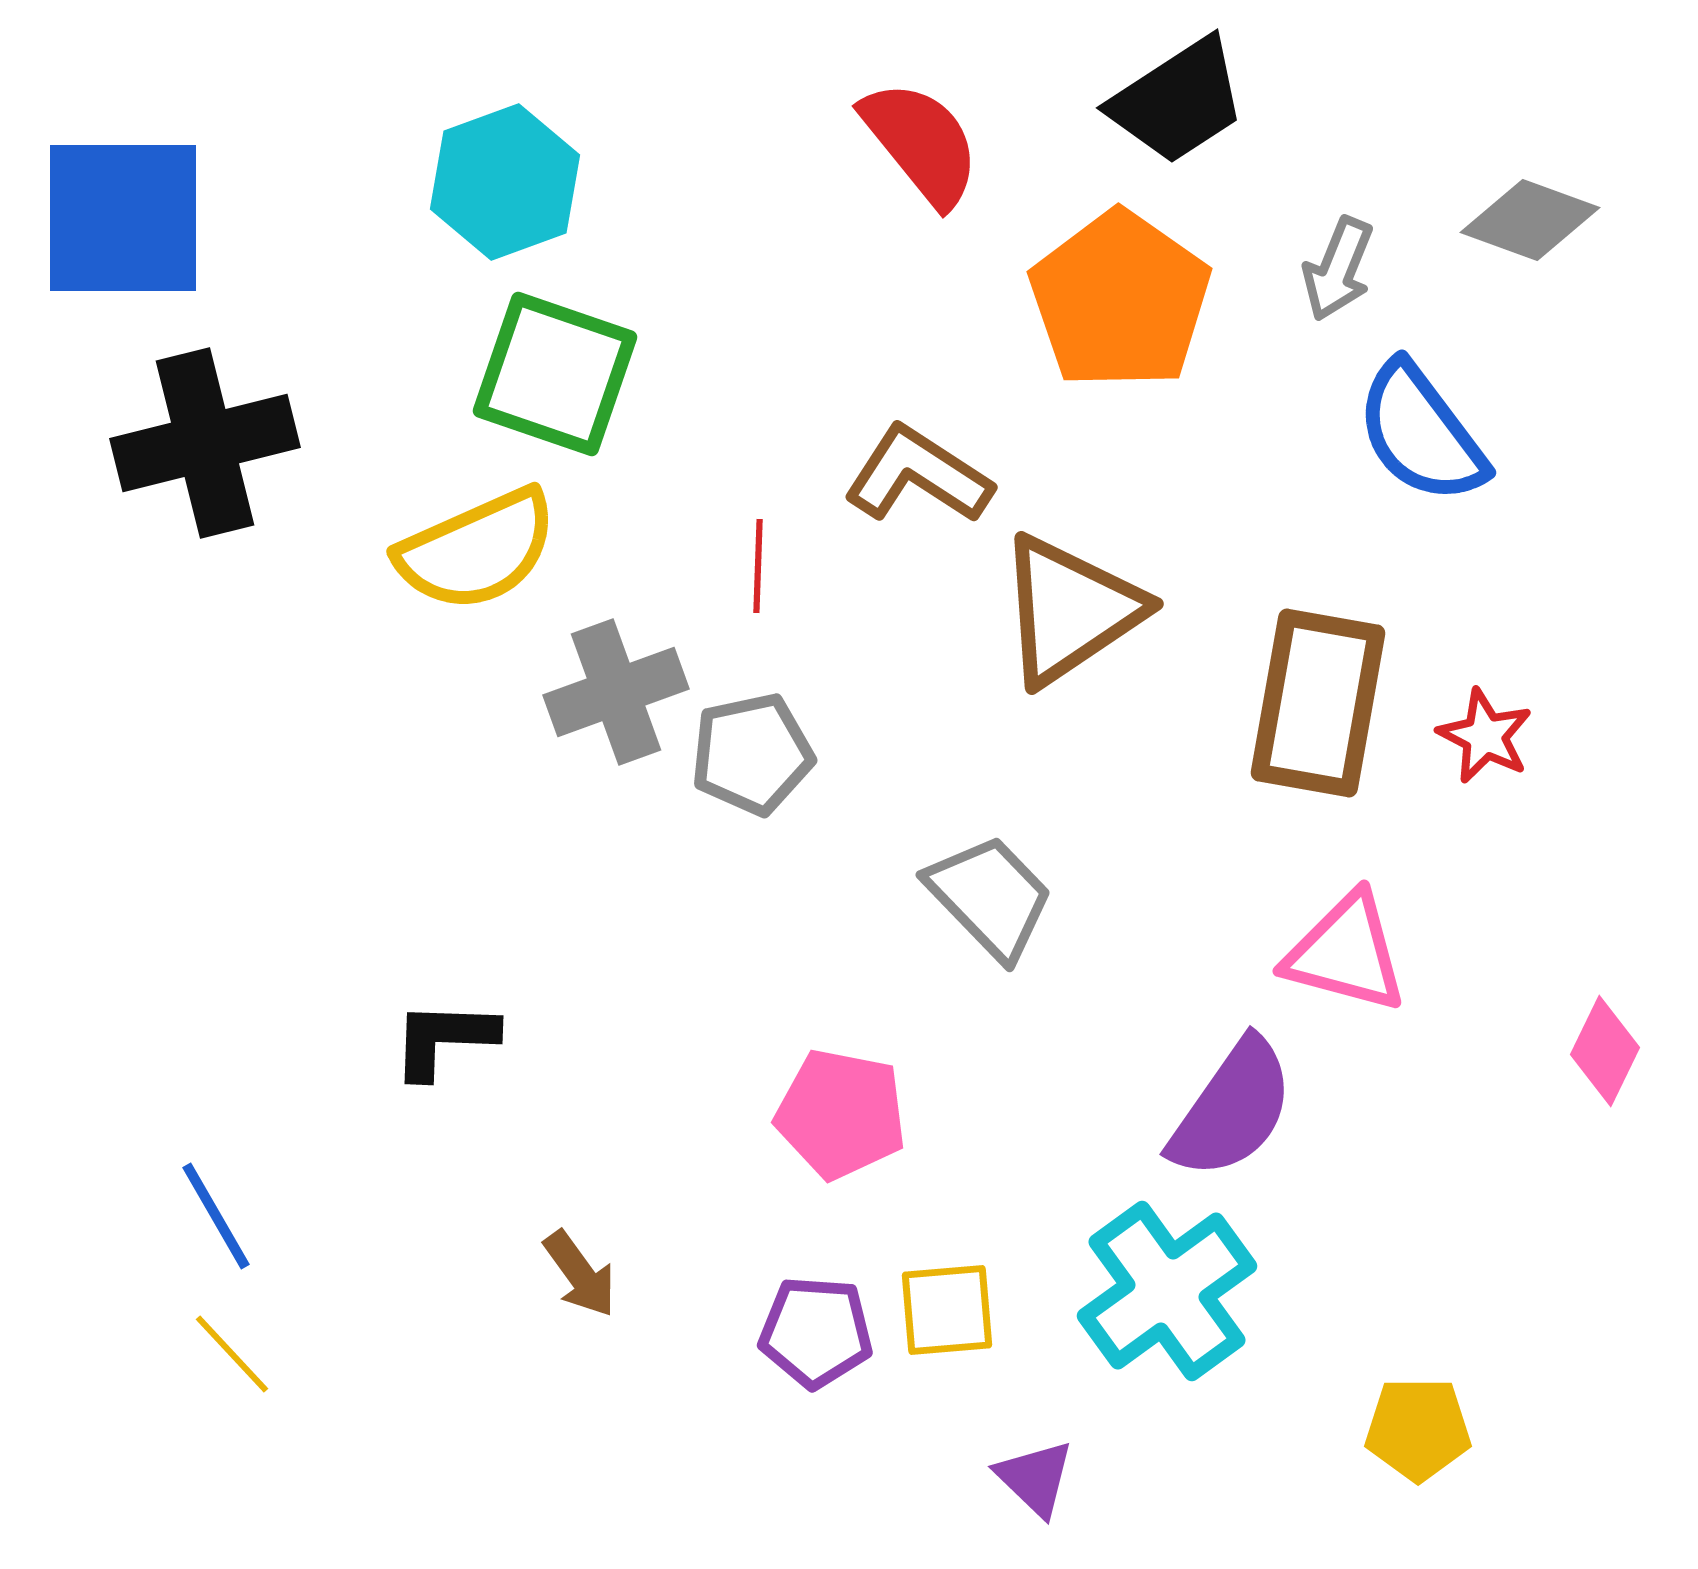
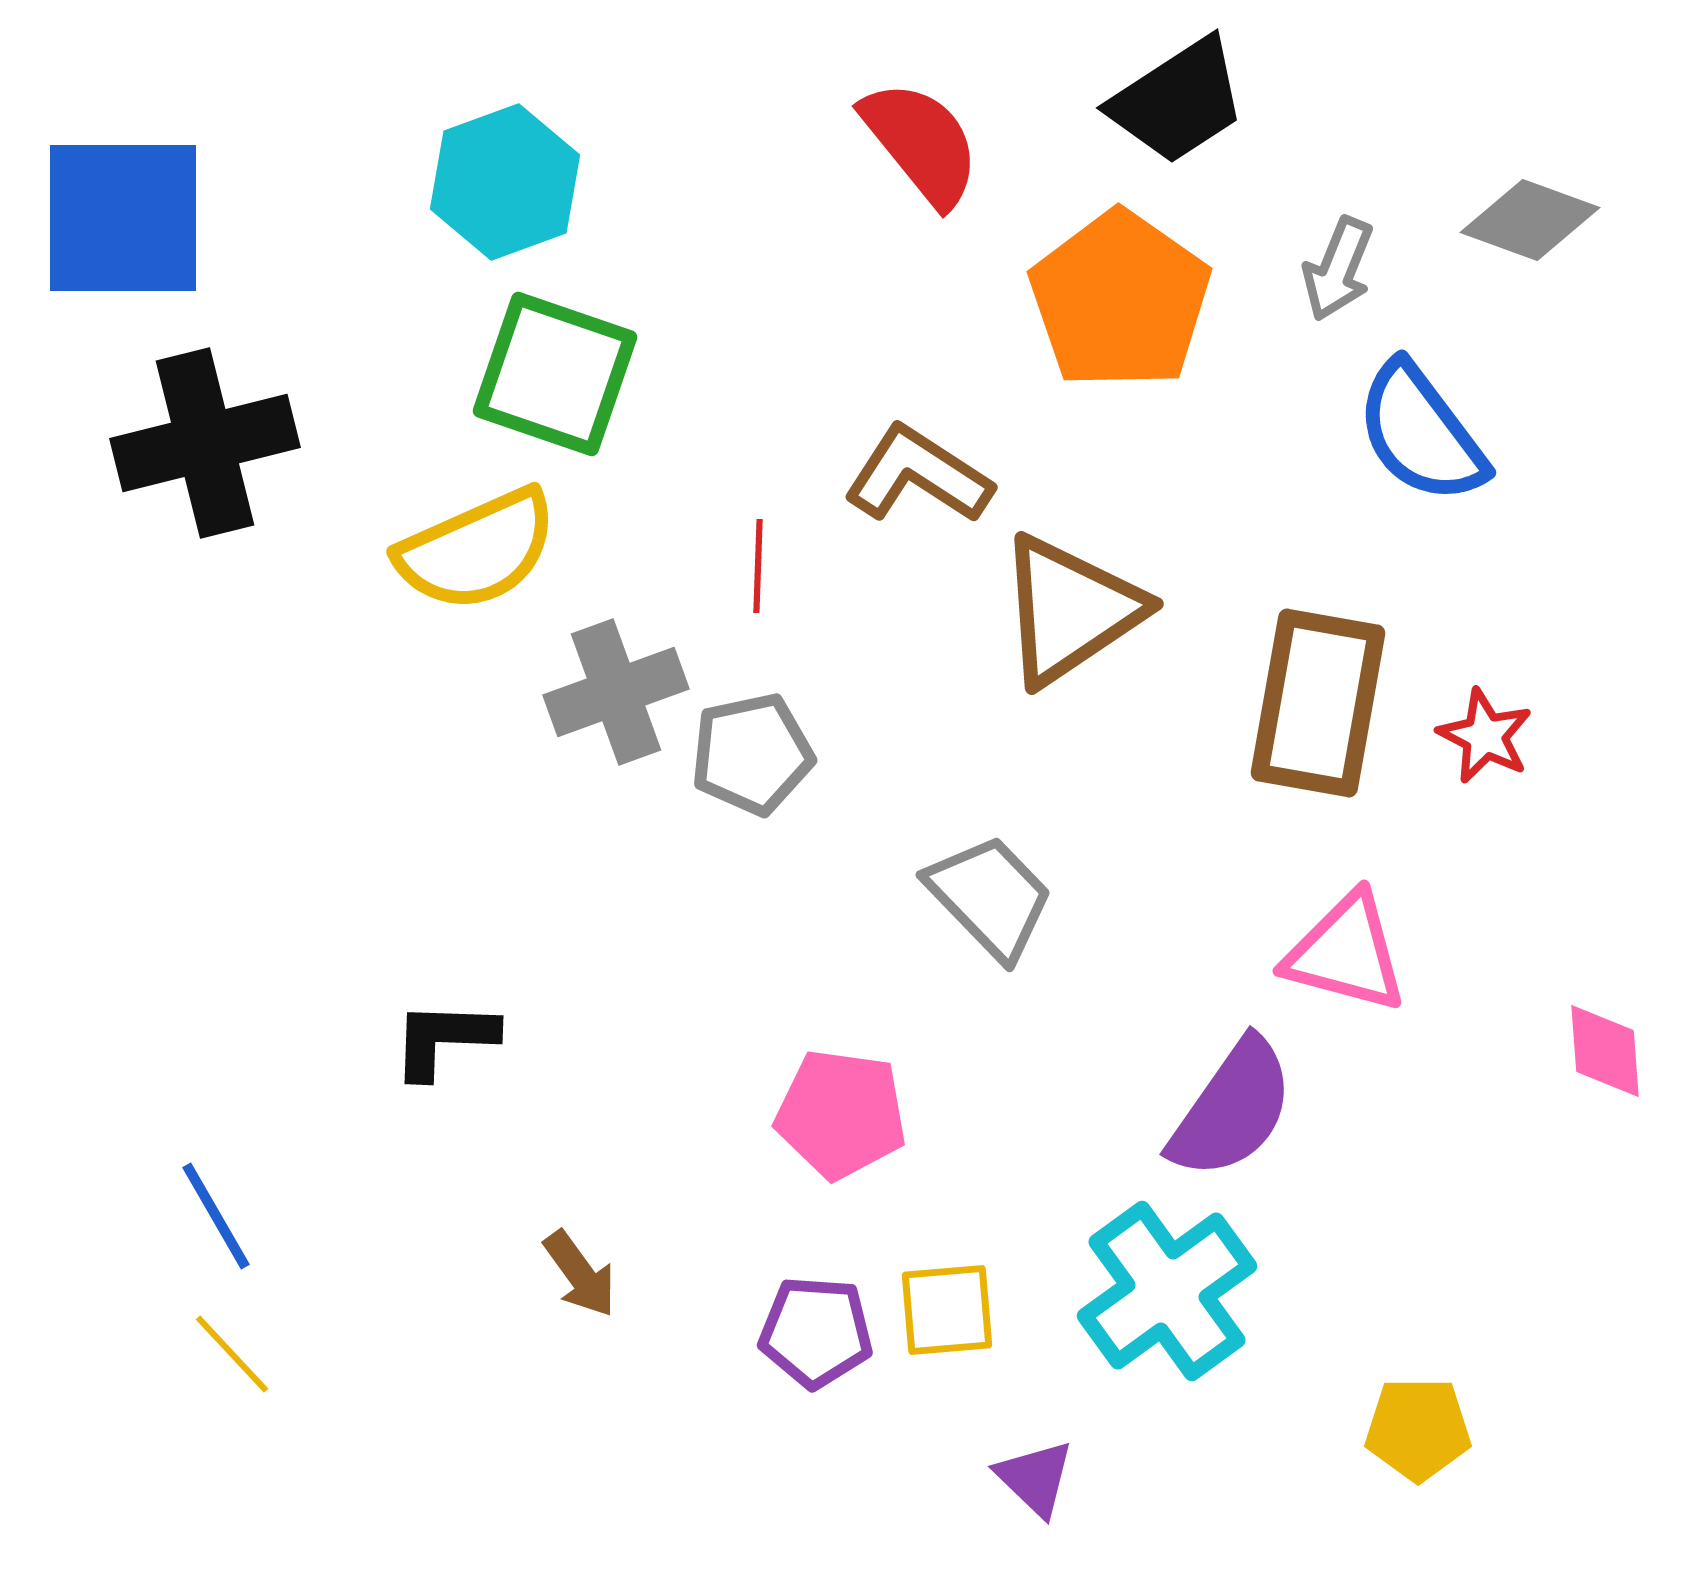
pink diamond: rotated 30 degrees counterclockwise
pink pentagon: rotated 3 degrees counterclockwise
